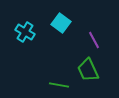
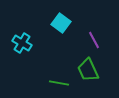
cyan cross: moved 3 px left, 11 px down
green line: moved 2 px up
